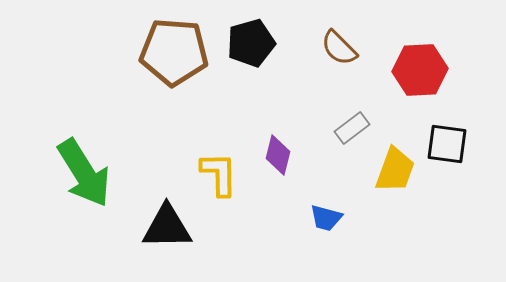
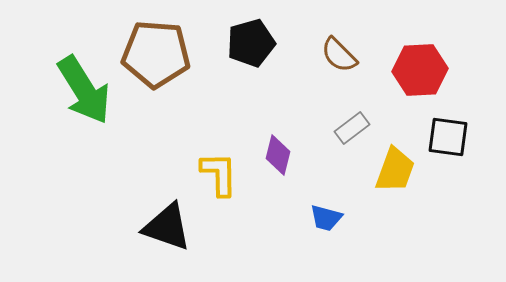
brown semicircle: moved 7 px down
brown pentagon: moved 18 px left, 2 px down
black square: moved 1 px right, 7 px up
green arrow: moved 83 px up
black triangle: rotated 20 degrees clockwise
